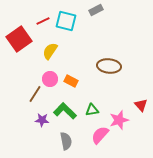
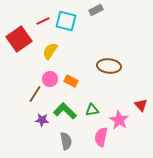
pink star: rotated 24 degrees counterclockwise
pink semicircle: moved 1 px right, 2 px down; rotated 30 degrees counterclockwise
